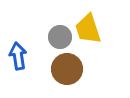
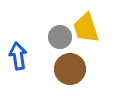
yellow trapezoid: moved 2 px left, 1 px up
brown circle: moved 3 px right
